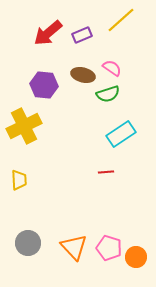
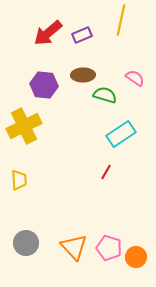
yellow line: rotated 36 degrees counterclockwise
pink semicircle: moved 23 px right, 10 px down
brown ellipse: rotated 15 degrees counterclockwise
green semicircle: moved 3 px left, 1 px down; rotated 145 degrees counterclockwise
red line: rotated 56 degrees counterclockwise
gray circle: moved 2 px left
